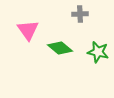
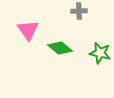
gray cross: moved 1 px left, 3 px up
green star: moved 2 px right, 1 px down
